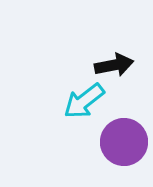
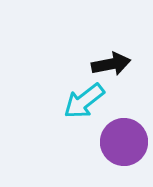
black arrow: moved 3 px left, 1 px up
